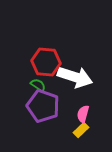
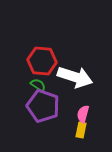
red hexagon: moved 4 px left, 1 px up
yellow rectangle: rotated 35 degrees counterclockwise
